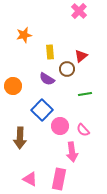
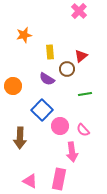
pink triangle: moved 2 px down
